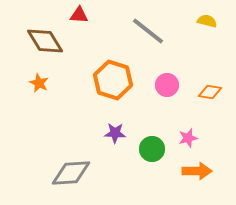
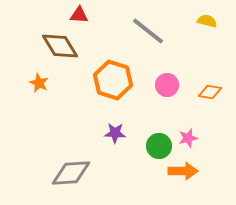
brown diamond: moved 15 px right, 5 px down
green circle: moved 7 px right, 3 px up
orange arrow: moved 14 px left
